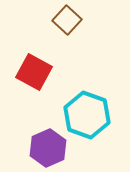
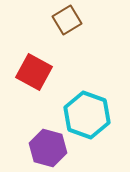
brown square: rotated 16 degrees clockwise
purple hexagon: rotated 21 degrees counterclockwise
